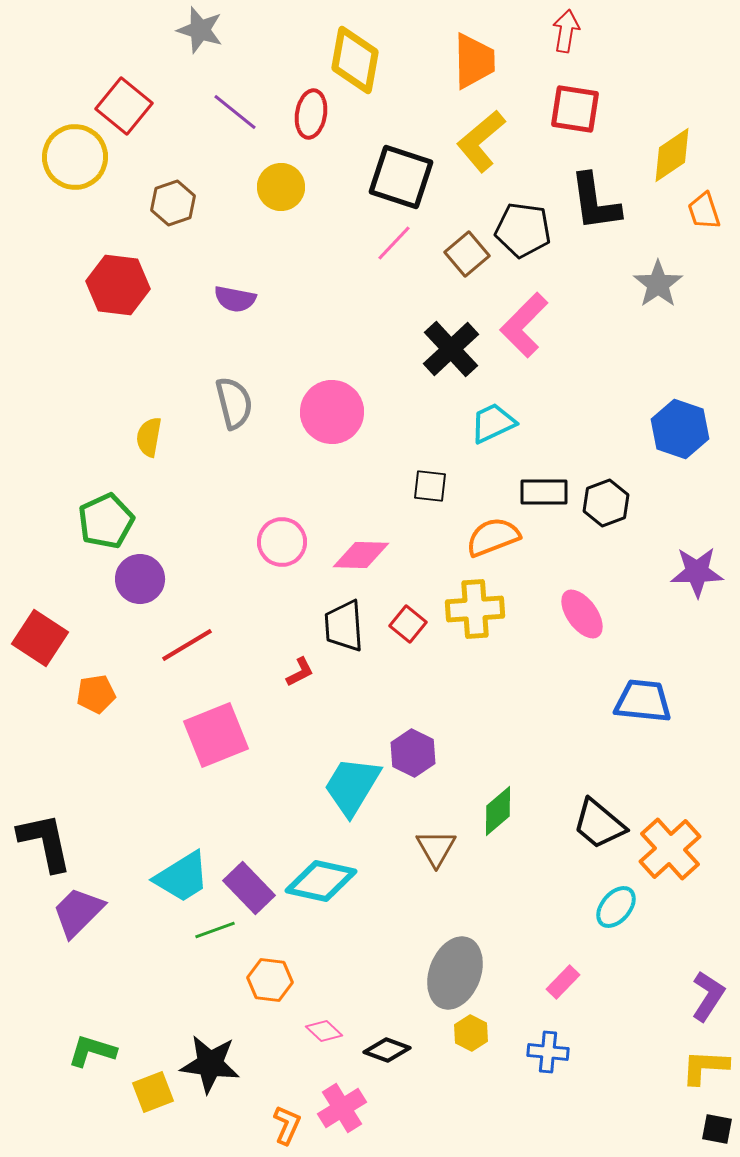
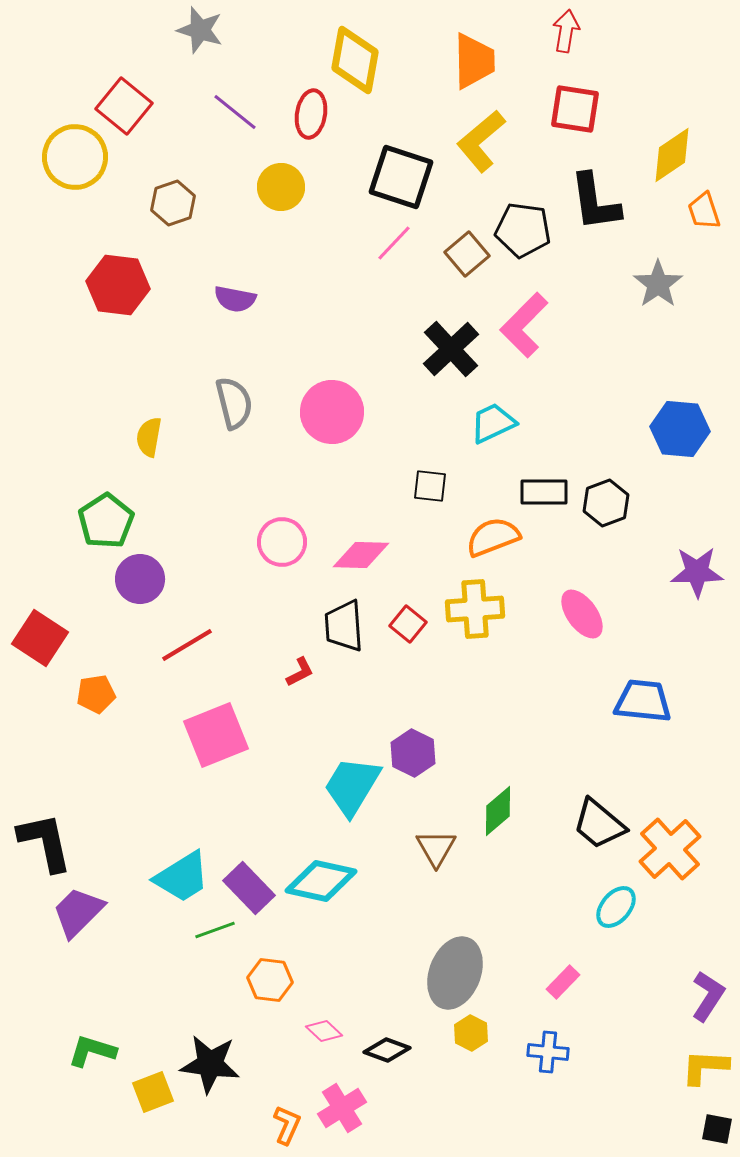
blue hexagon at (680, 429): rotated 14 degrees counterclockwise
green pentagon at (106, 521): rotated 8 degrees counterclockwise
